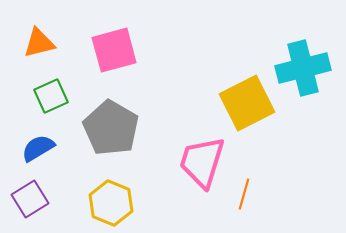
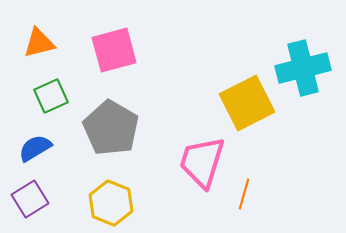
blue semicircle: moved 3 px left
